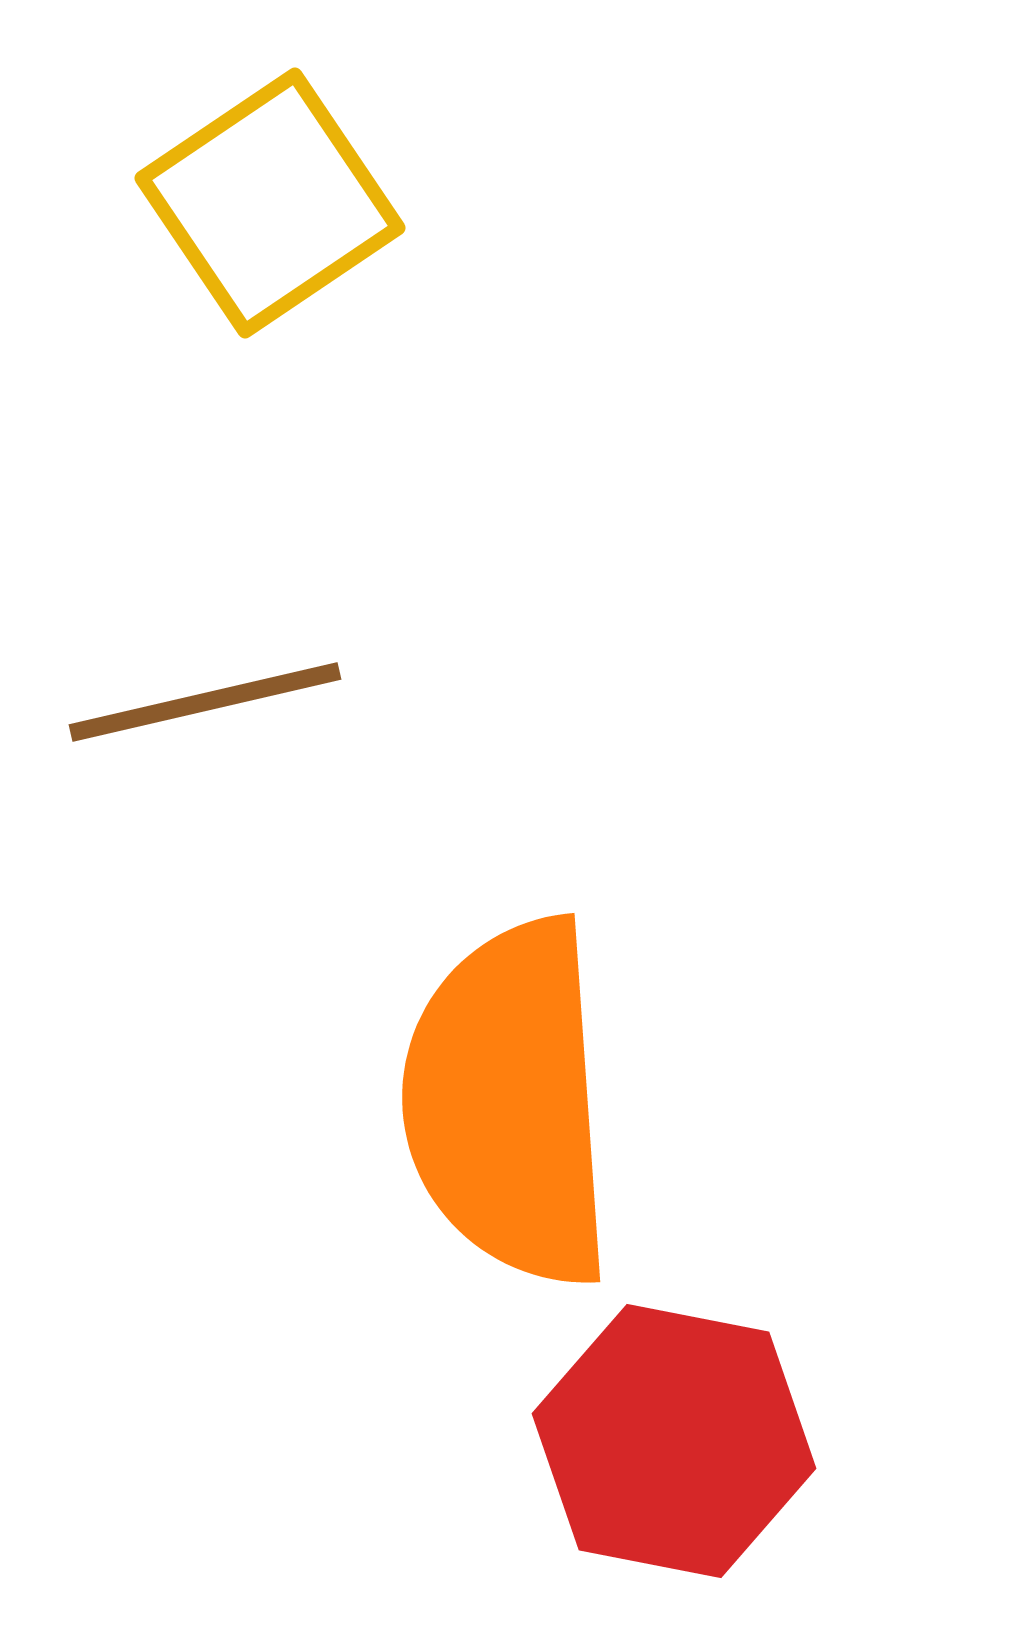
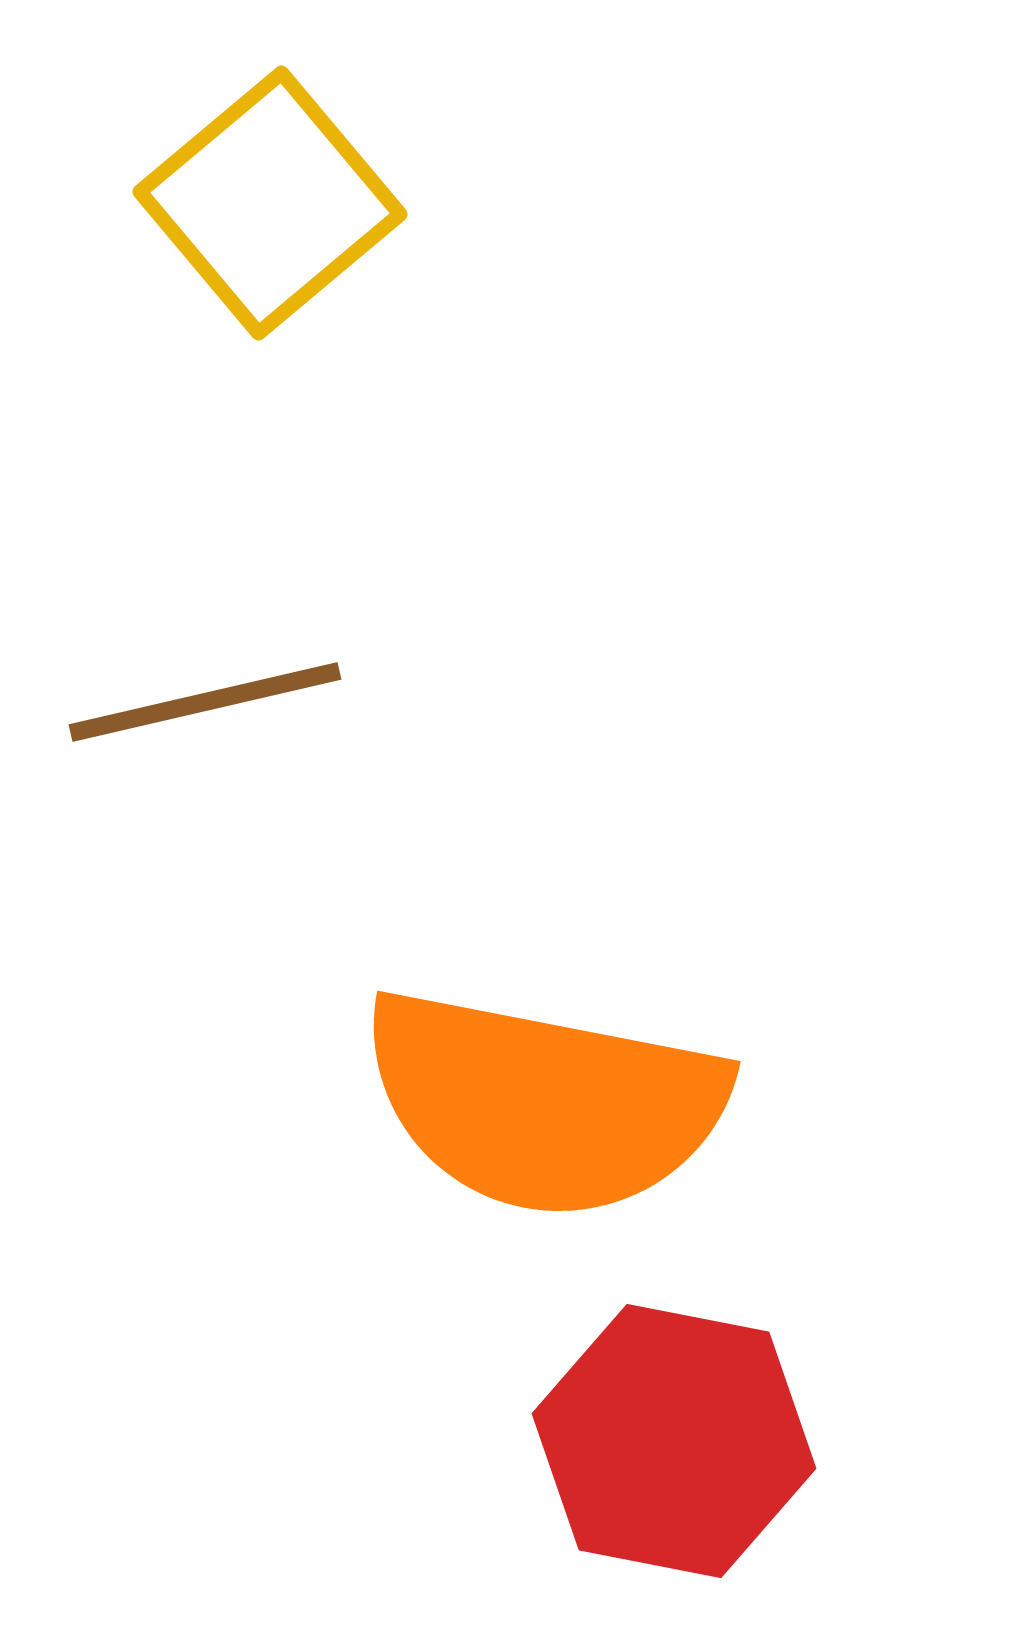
yellow square: rotated 6 degrees counterclockwise
orange semicircle: moved 35 px right; rotated 75 degrees counterclockwise
